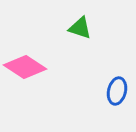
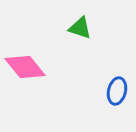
pink diamond: rotated 18 degrees clockwise
